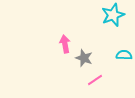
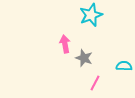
cyan star: moved 22 px left
cyan semicircle: moved 11 px down
pink line: moved 3 px down; rotated 28 degrees counterclockwise
